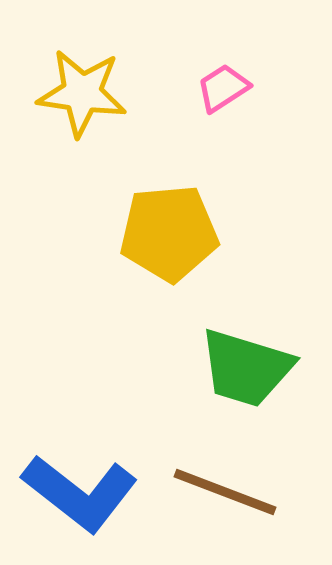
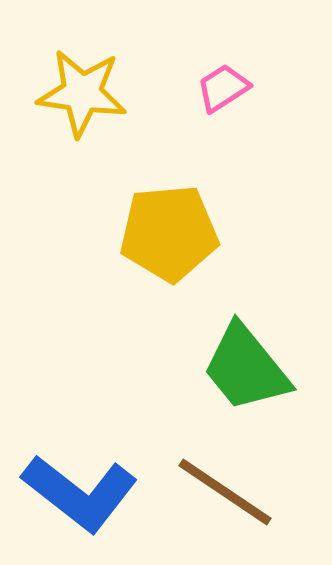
green trapezoid: rotated 34 degrees clockwise
brown line: rotated 13 degrees clockwise
